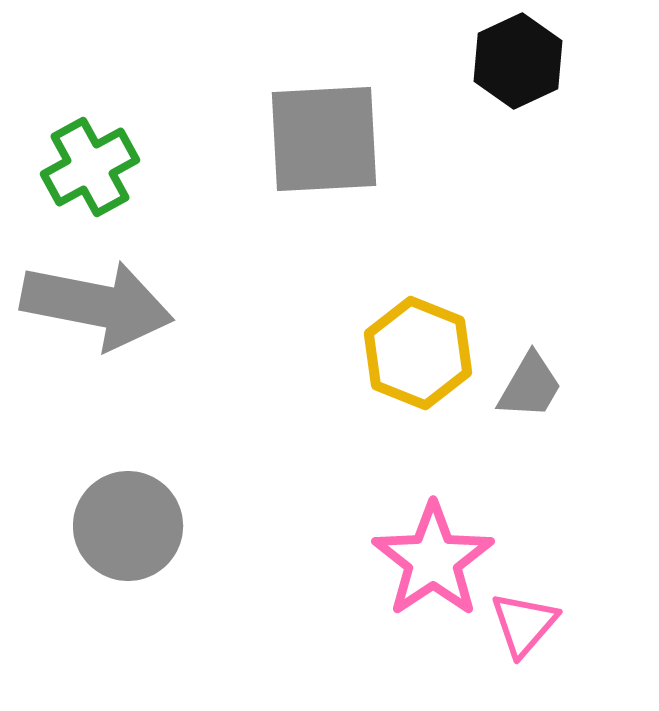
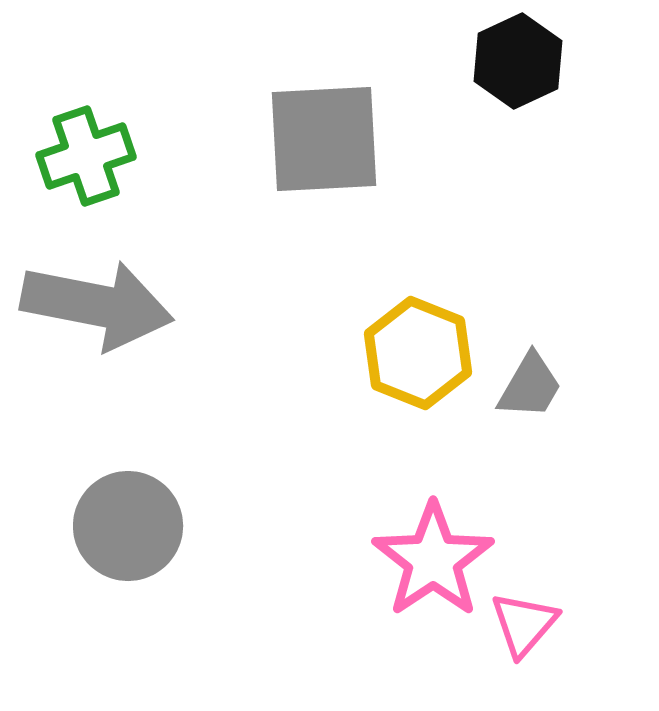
green cross: moved 4 px left, 11 px up; rotated 10 degrees clockwise
